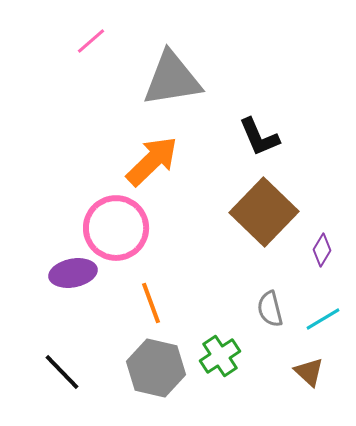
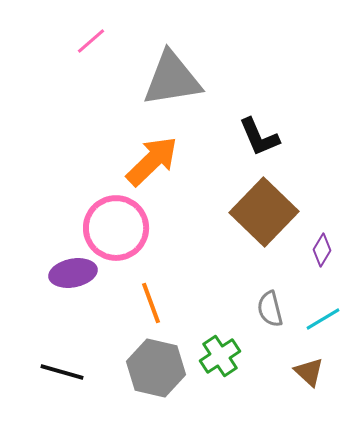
black line: rotated 30 degrees counterclockwise
